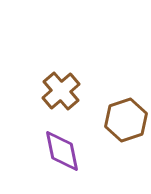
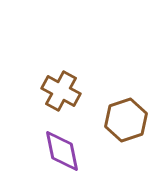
brown cross: rotated 21 degrees counterclockwise
